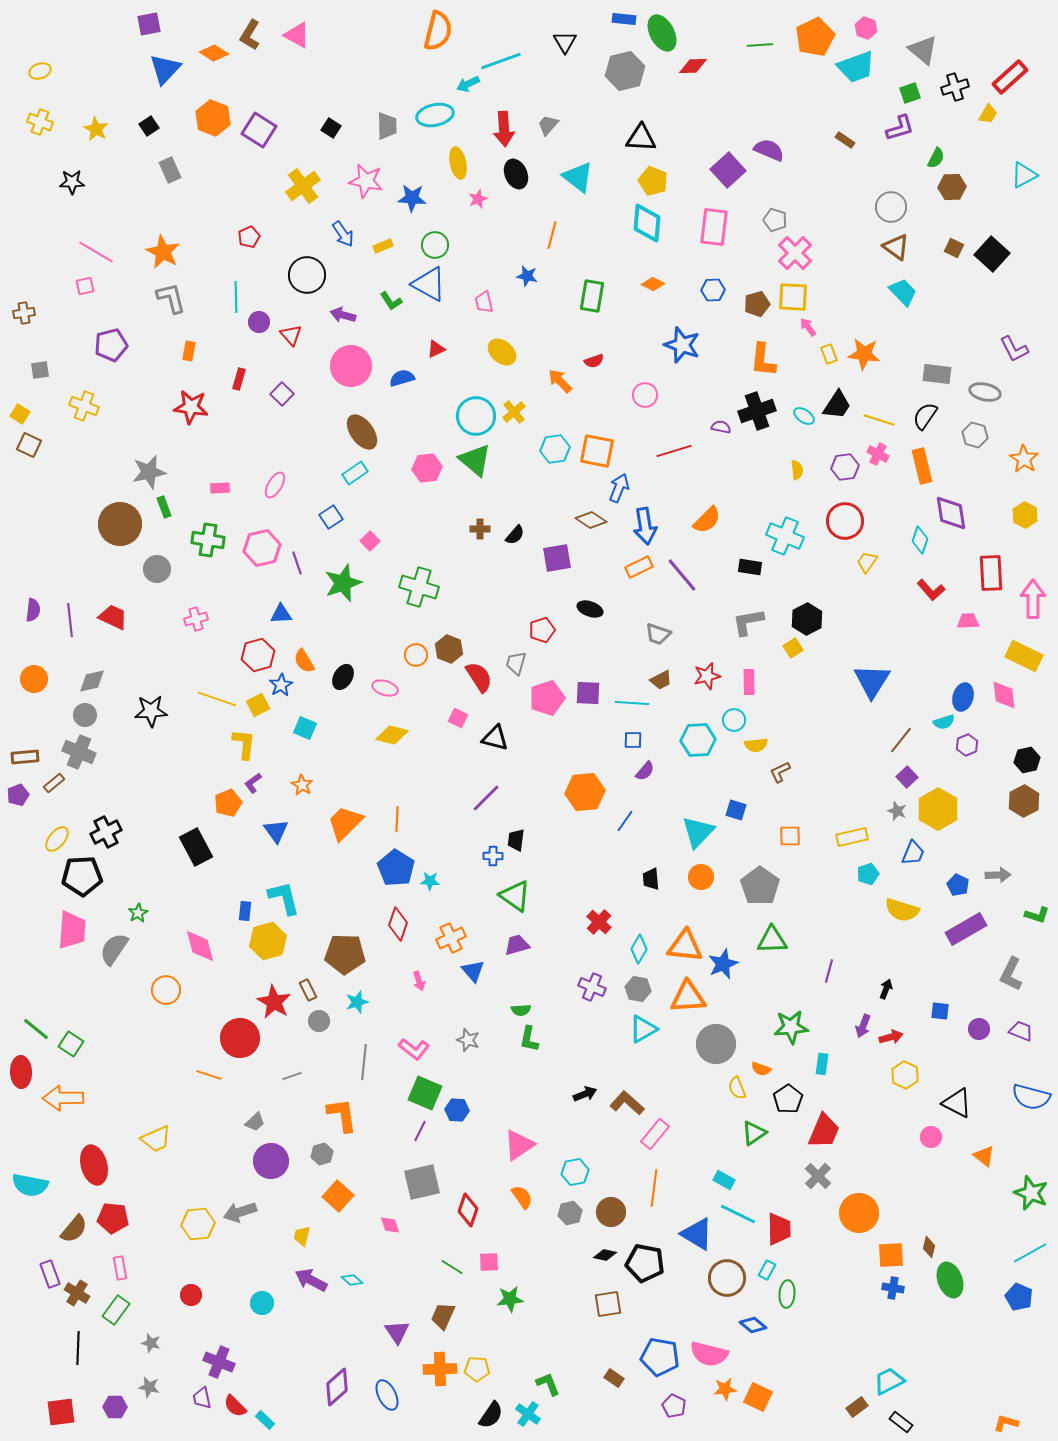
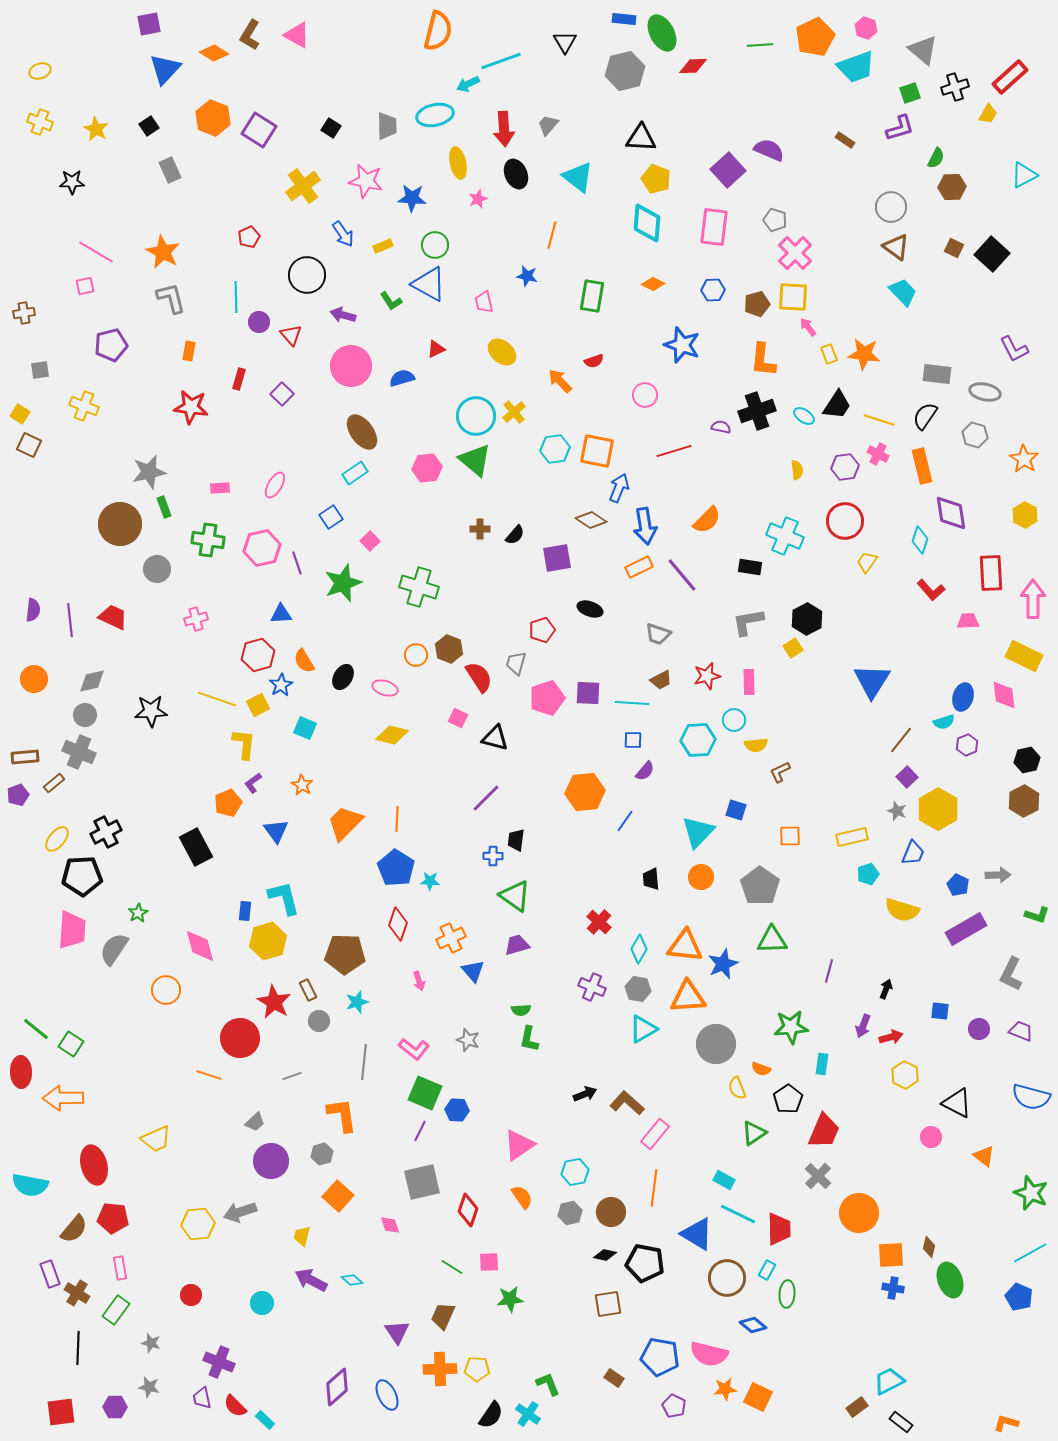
yellow pentagon at (653, 181): moved 3 px right, 2 px up
